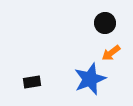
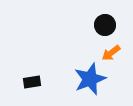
black circle: moved 2 px down
